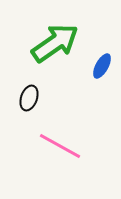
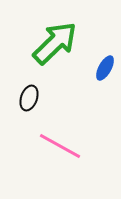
green arrow: rotated 9 degrees counterclockwise
blue ellipse: moved 3 px right, 2 px down
